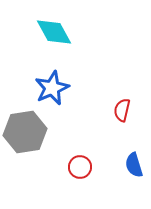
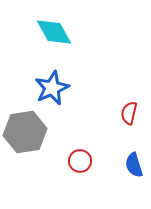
red semicircle: moved 7 px right, 3 px down
red circle: moved 6 px up
